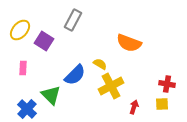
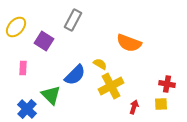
yellow ellipse: moved 4 px left, 3 px up
yellow square: moved 1 px left
